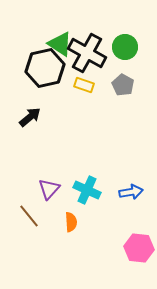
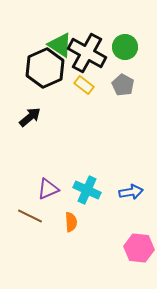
green triangle: moved 1 px down
black hexagon: rotated 12 degrees counterclockwise
yellow rectangle: rotated 18 degrees clockwise
purple triangle: moved 1 px left; rotated 25 degrees clockwise
brown line: moved 1 px right; rotated 25 degrees counterclockwise
